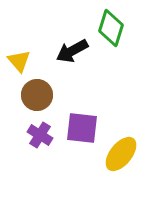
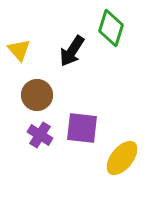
black arrow: rotated 28 degrees counterclockwise
yellow triangle: moved 11 px up
yellow ellipse: moved 1 px right, 4 px down
